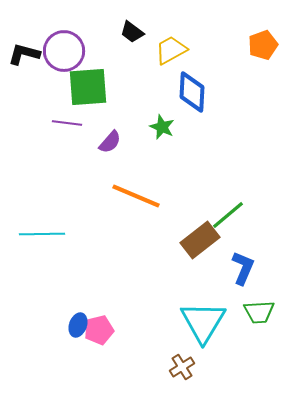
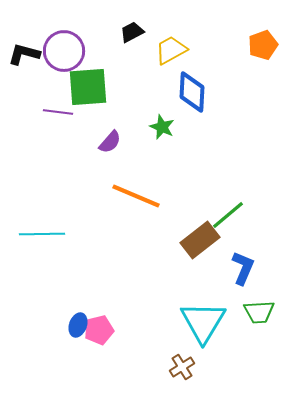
black trapezoid: rotated 115 degrees clockwise
purple line: moved 9 px left, 11 px up
